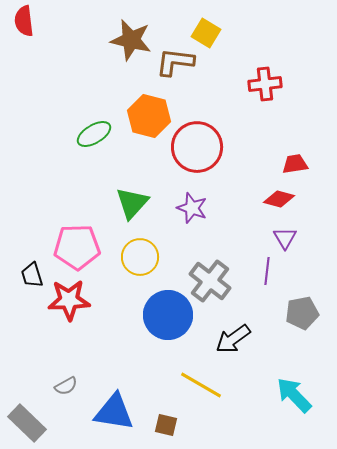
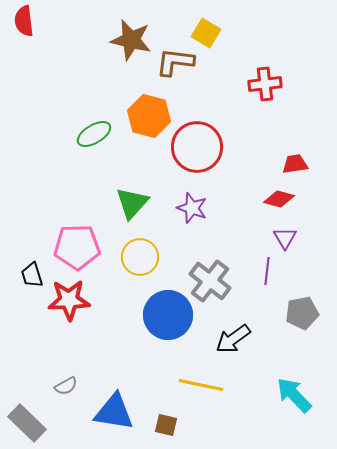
yellow line: rotated 18 degrees counterclockwise
